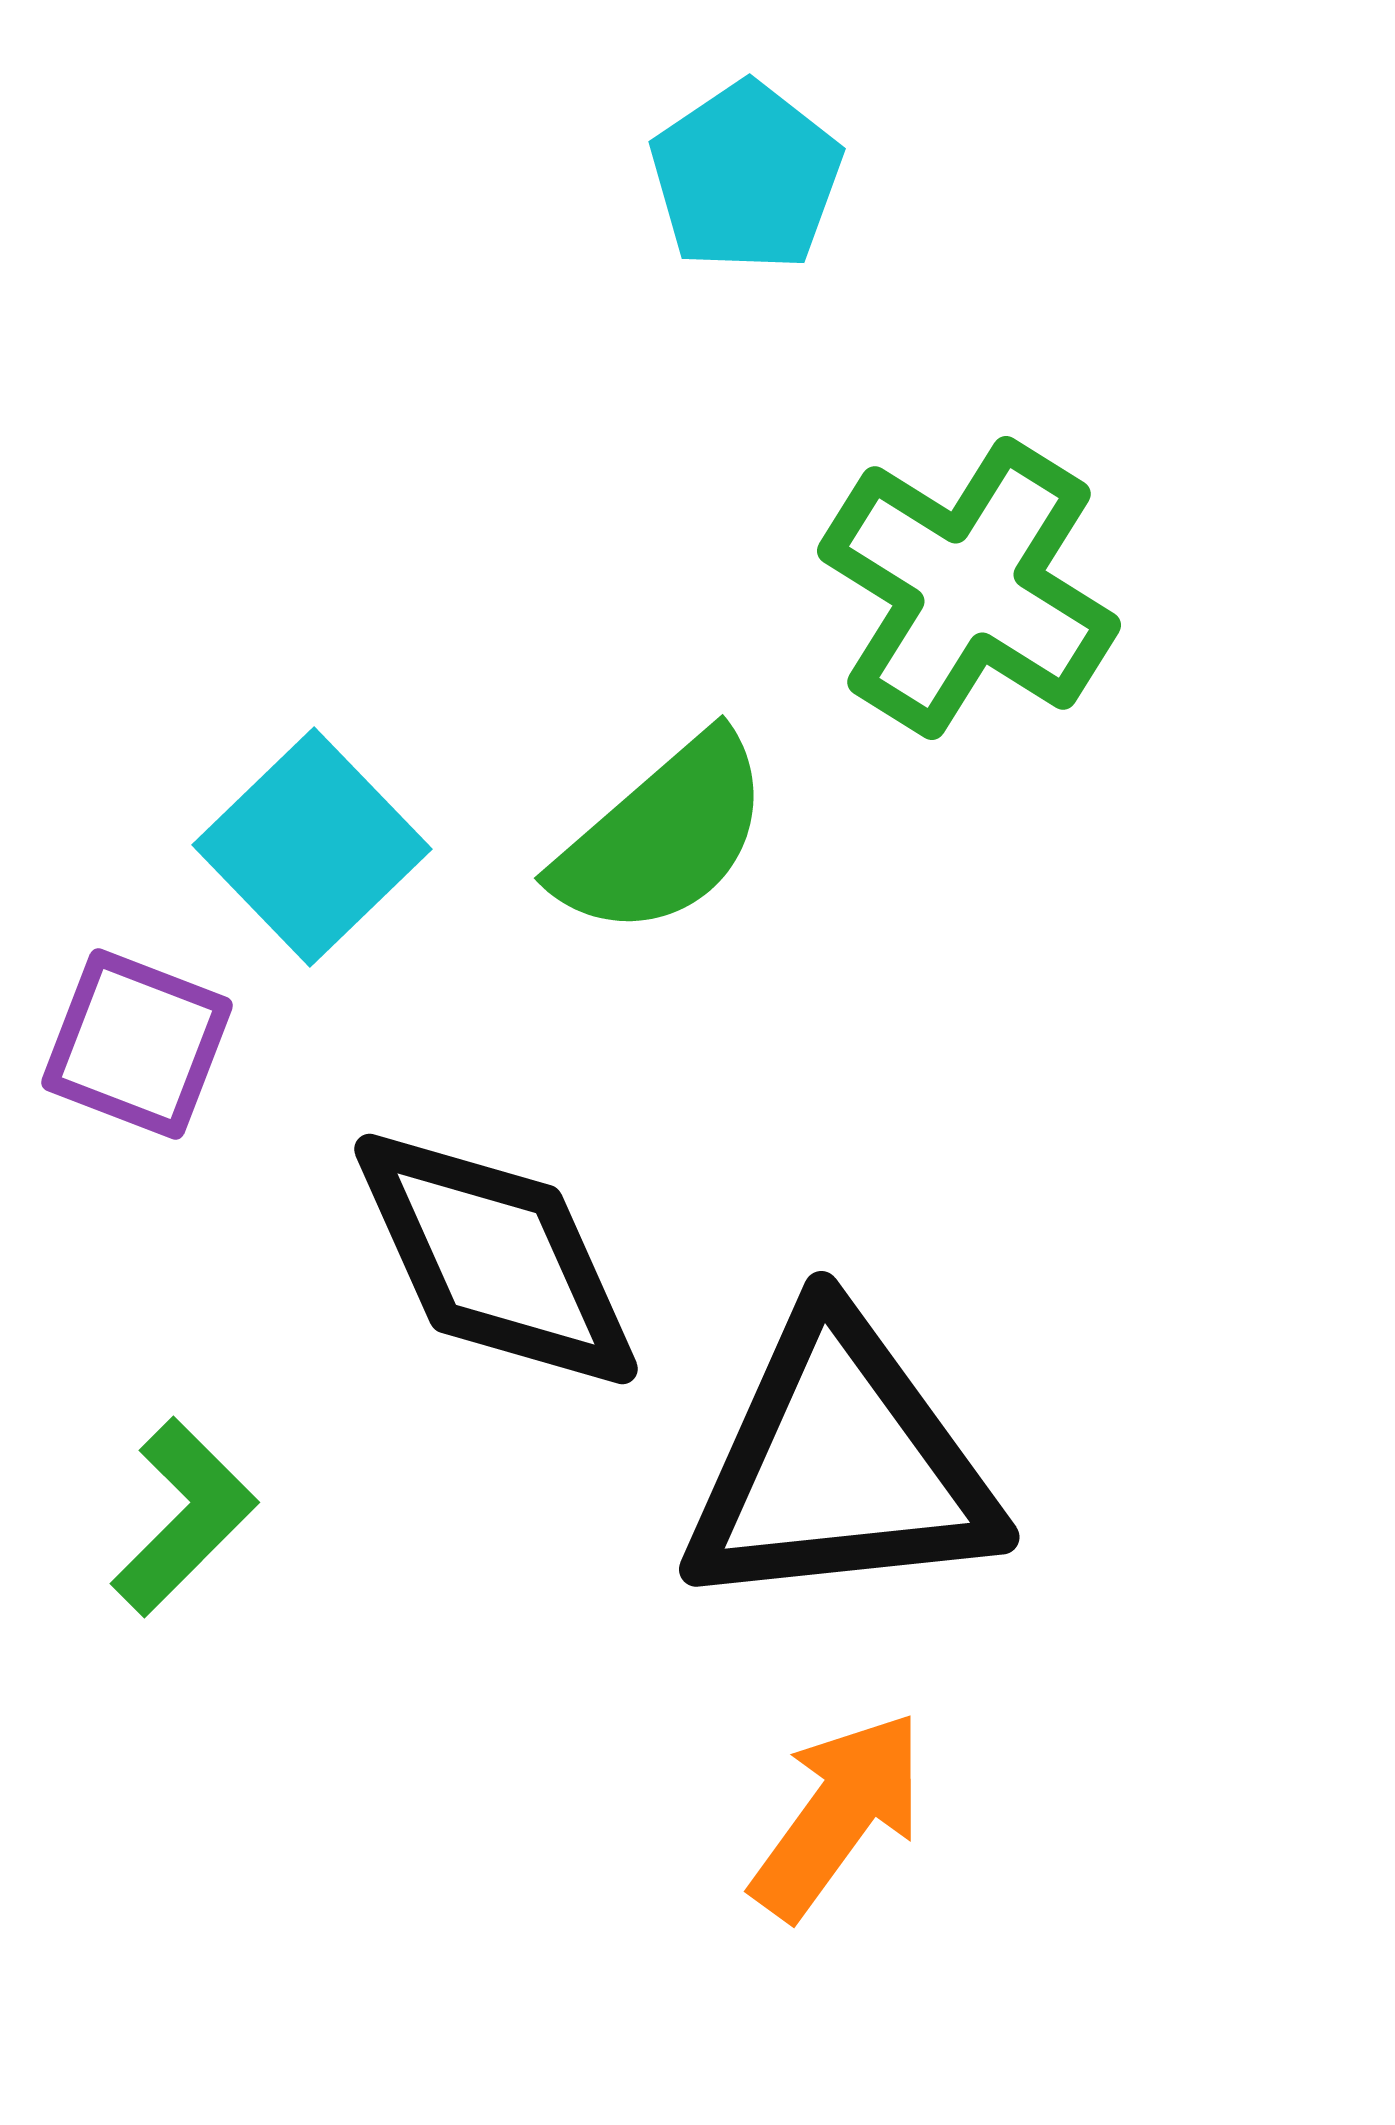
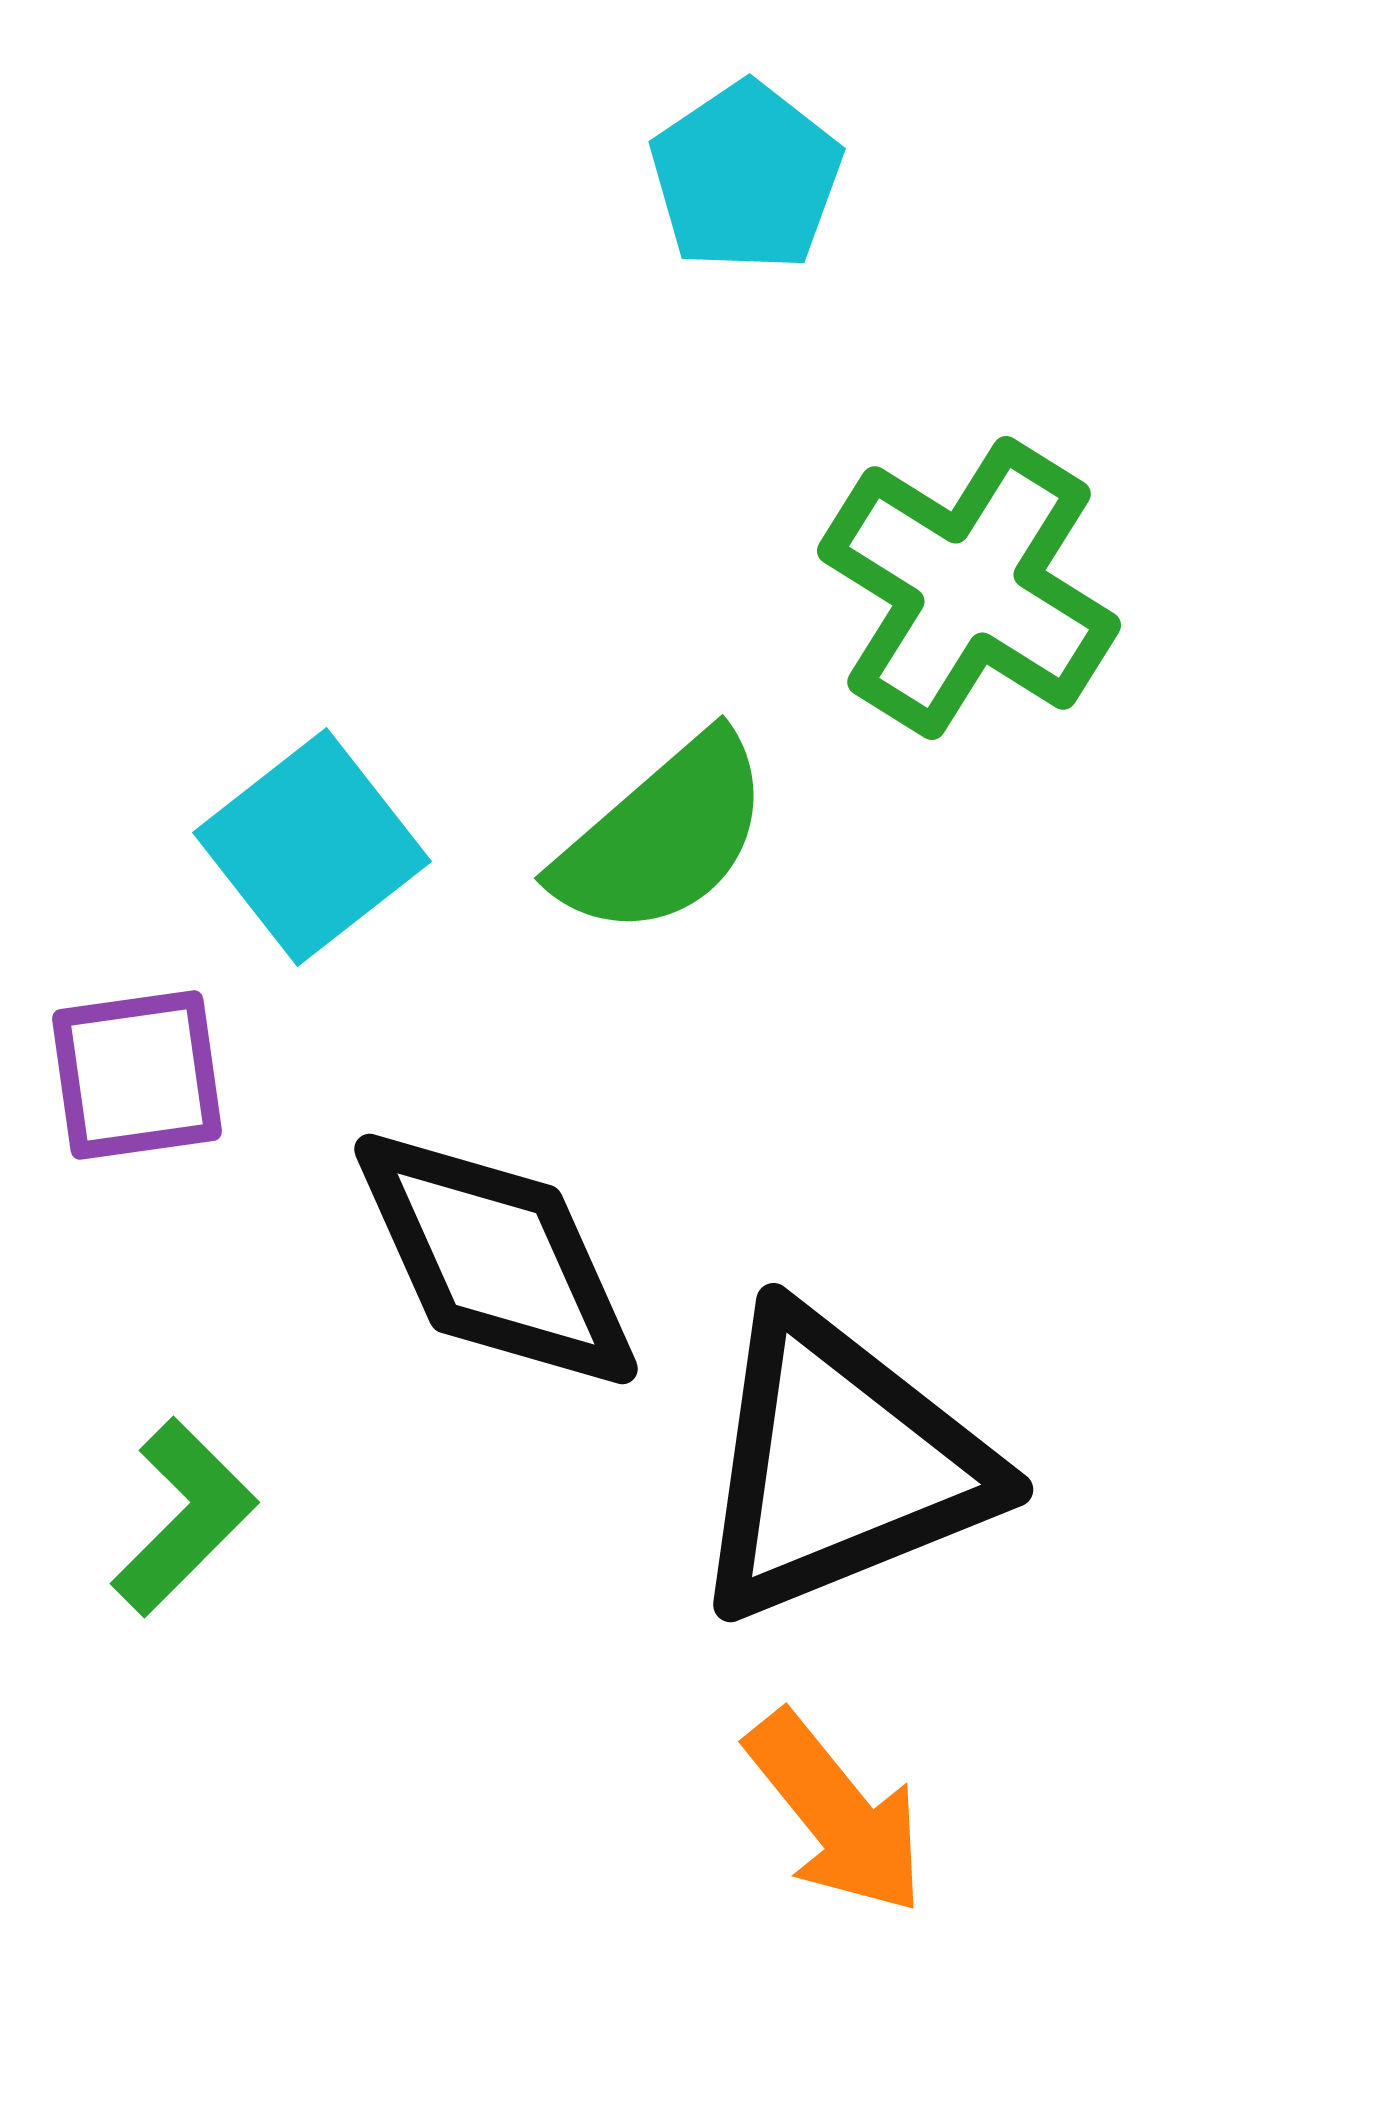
cyan square: rotated 6 degrees clockwise
purple square: moved 31 px down; rotated 29 degrees counterclockwise
black triangle: rotated 16 degrees counterclockwise
orange arrow: moved 2 px left, 2 px up; rotated 105 degrees clockwise
